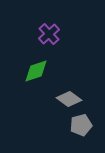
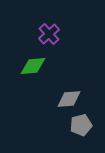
green diamond: moved 3 px left, 5 px up; rotated 12 degrees clockwise
gray diamond: rotated 40 degrees counterclockwise
